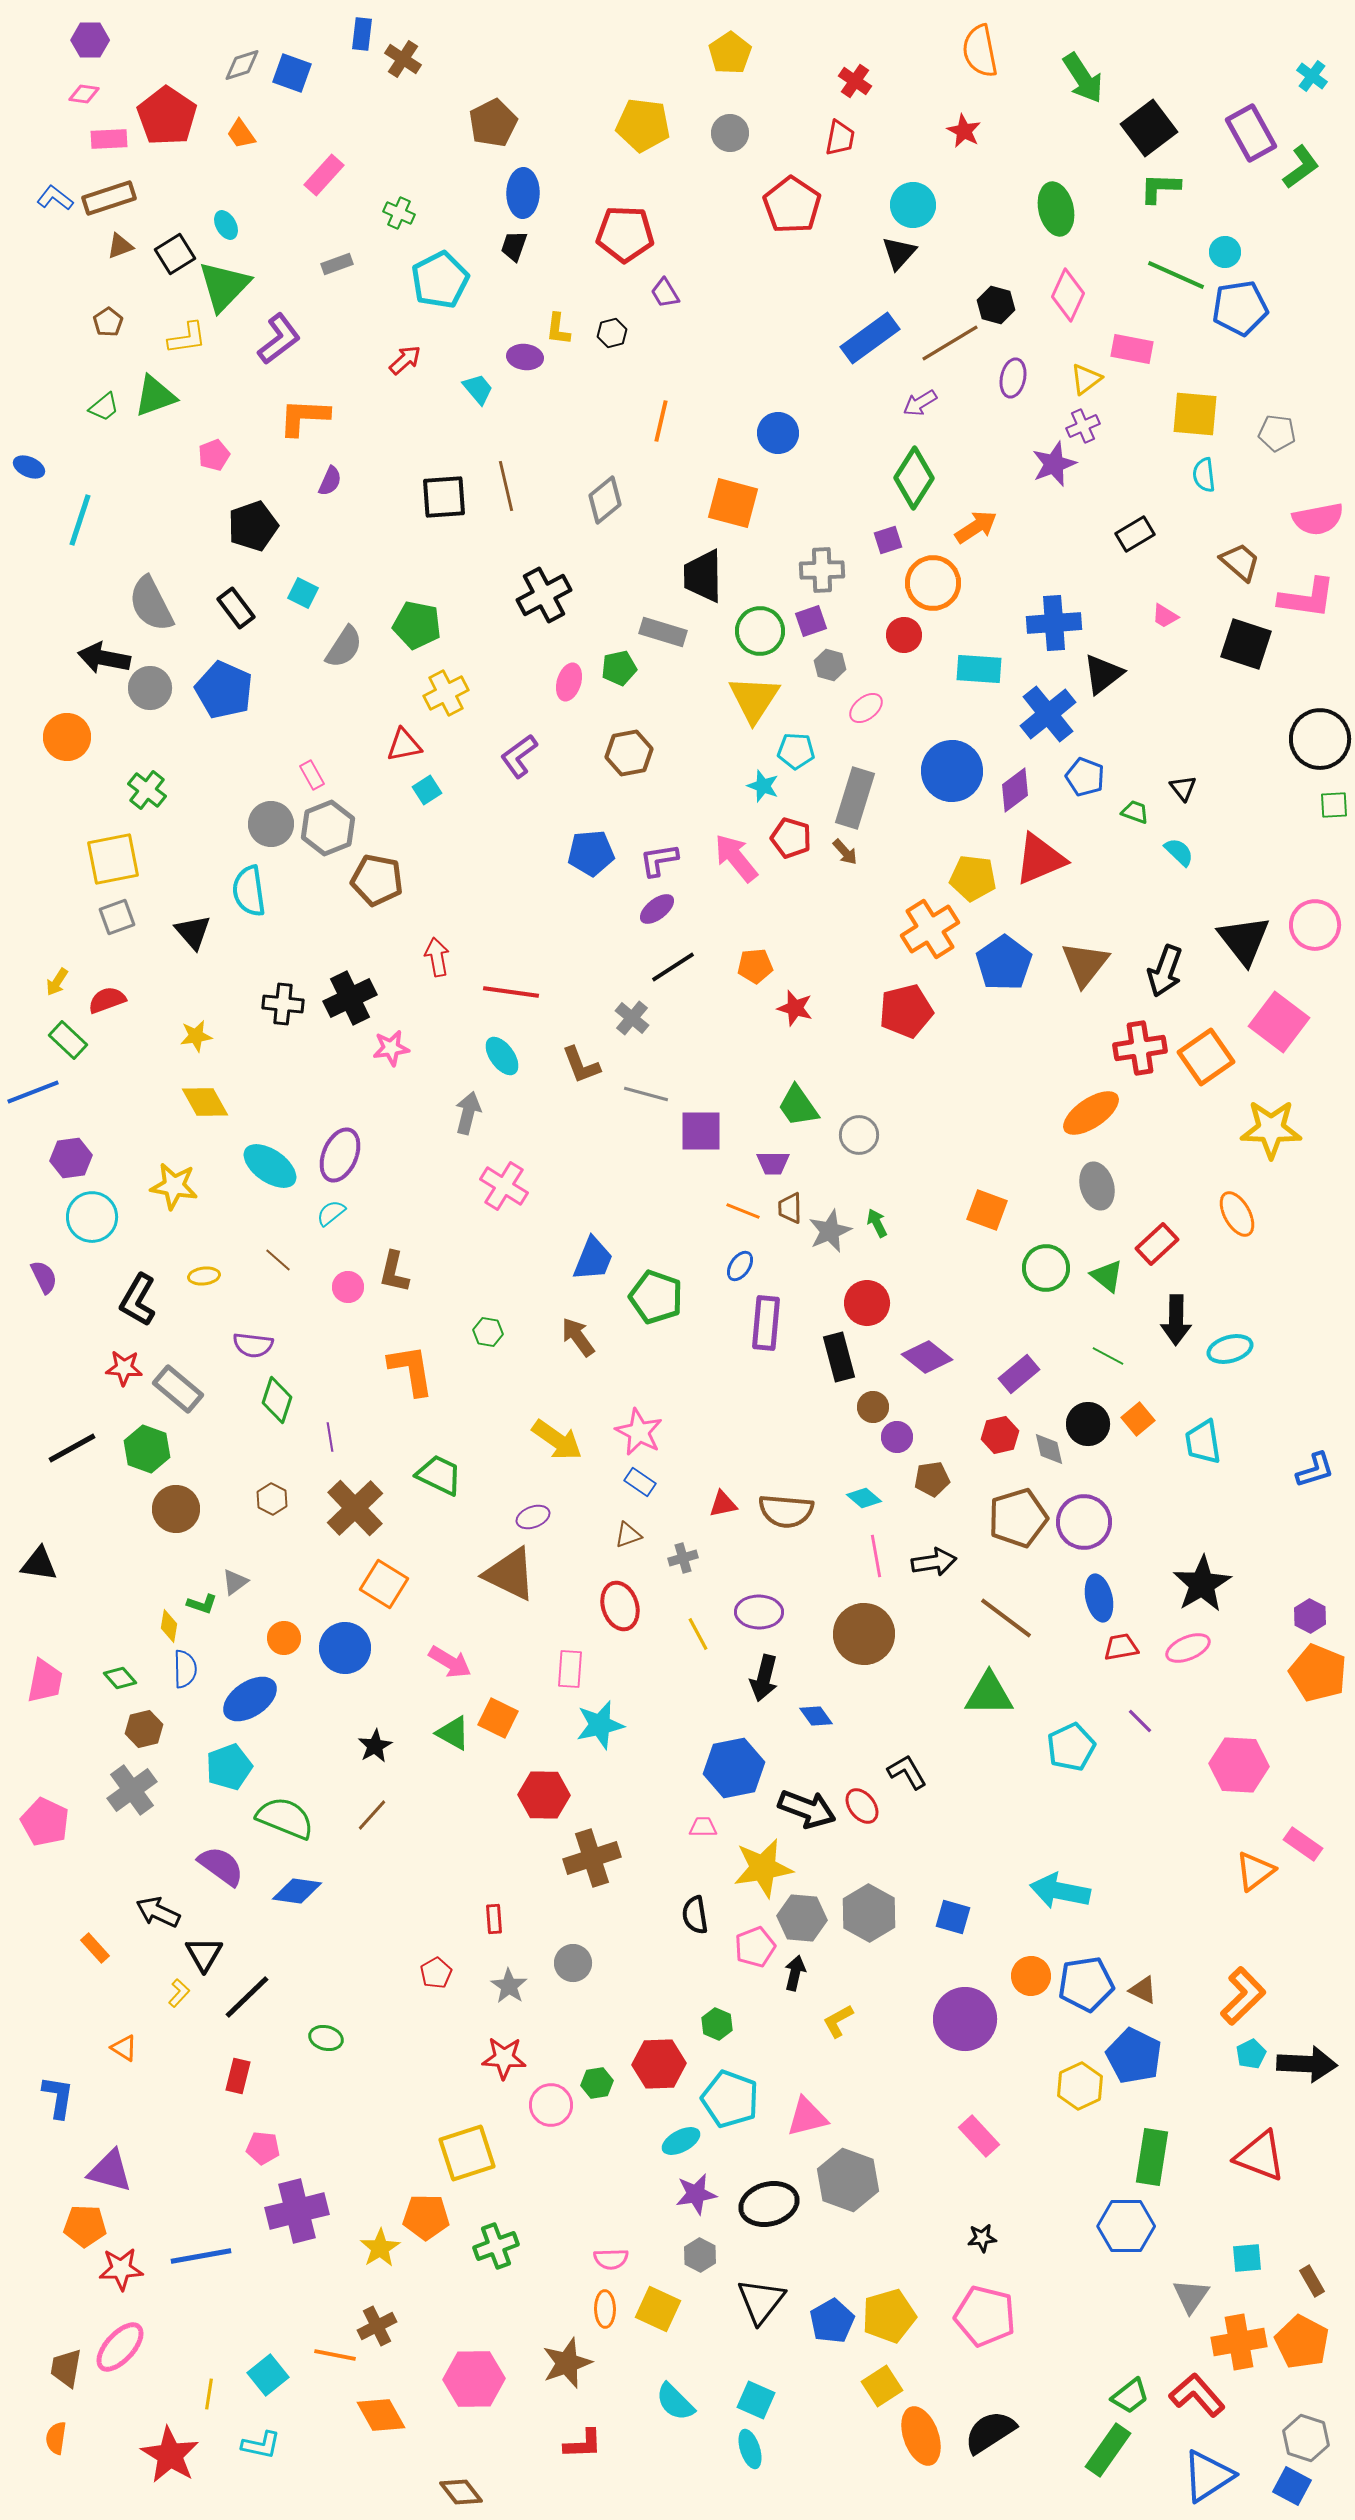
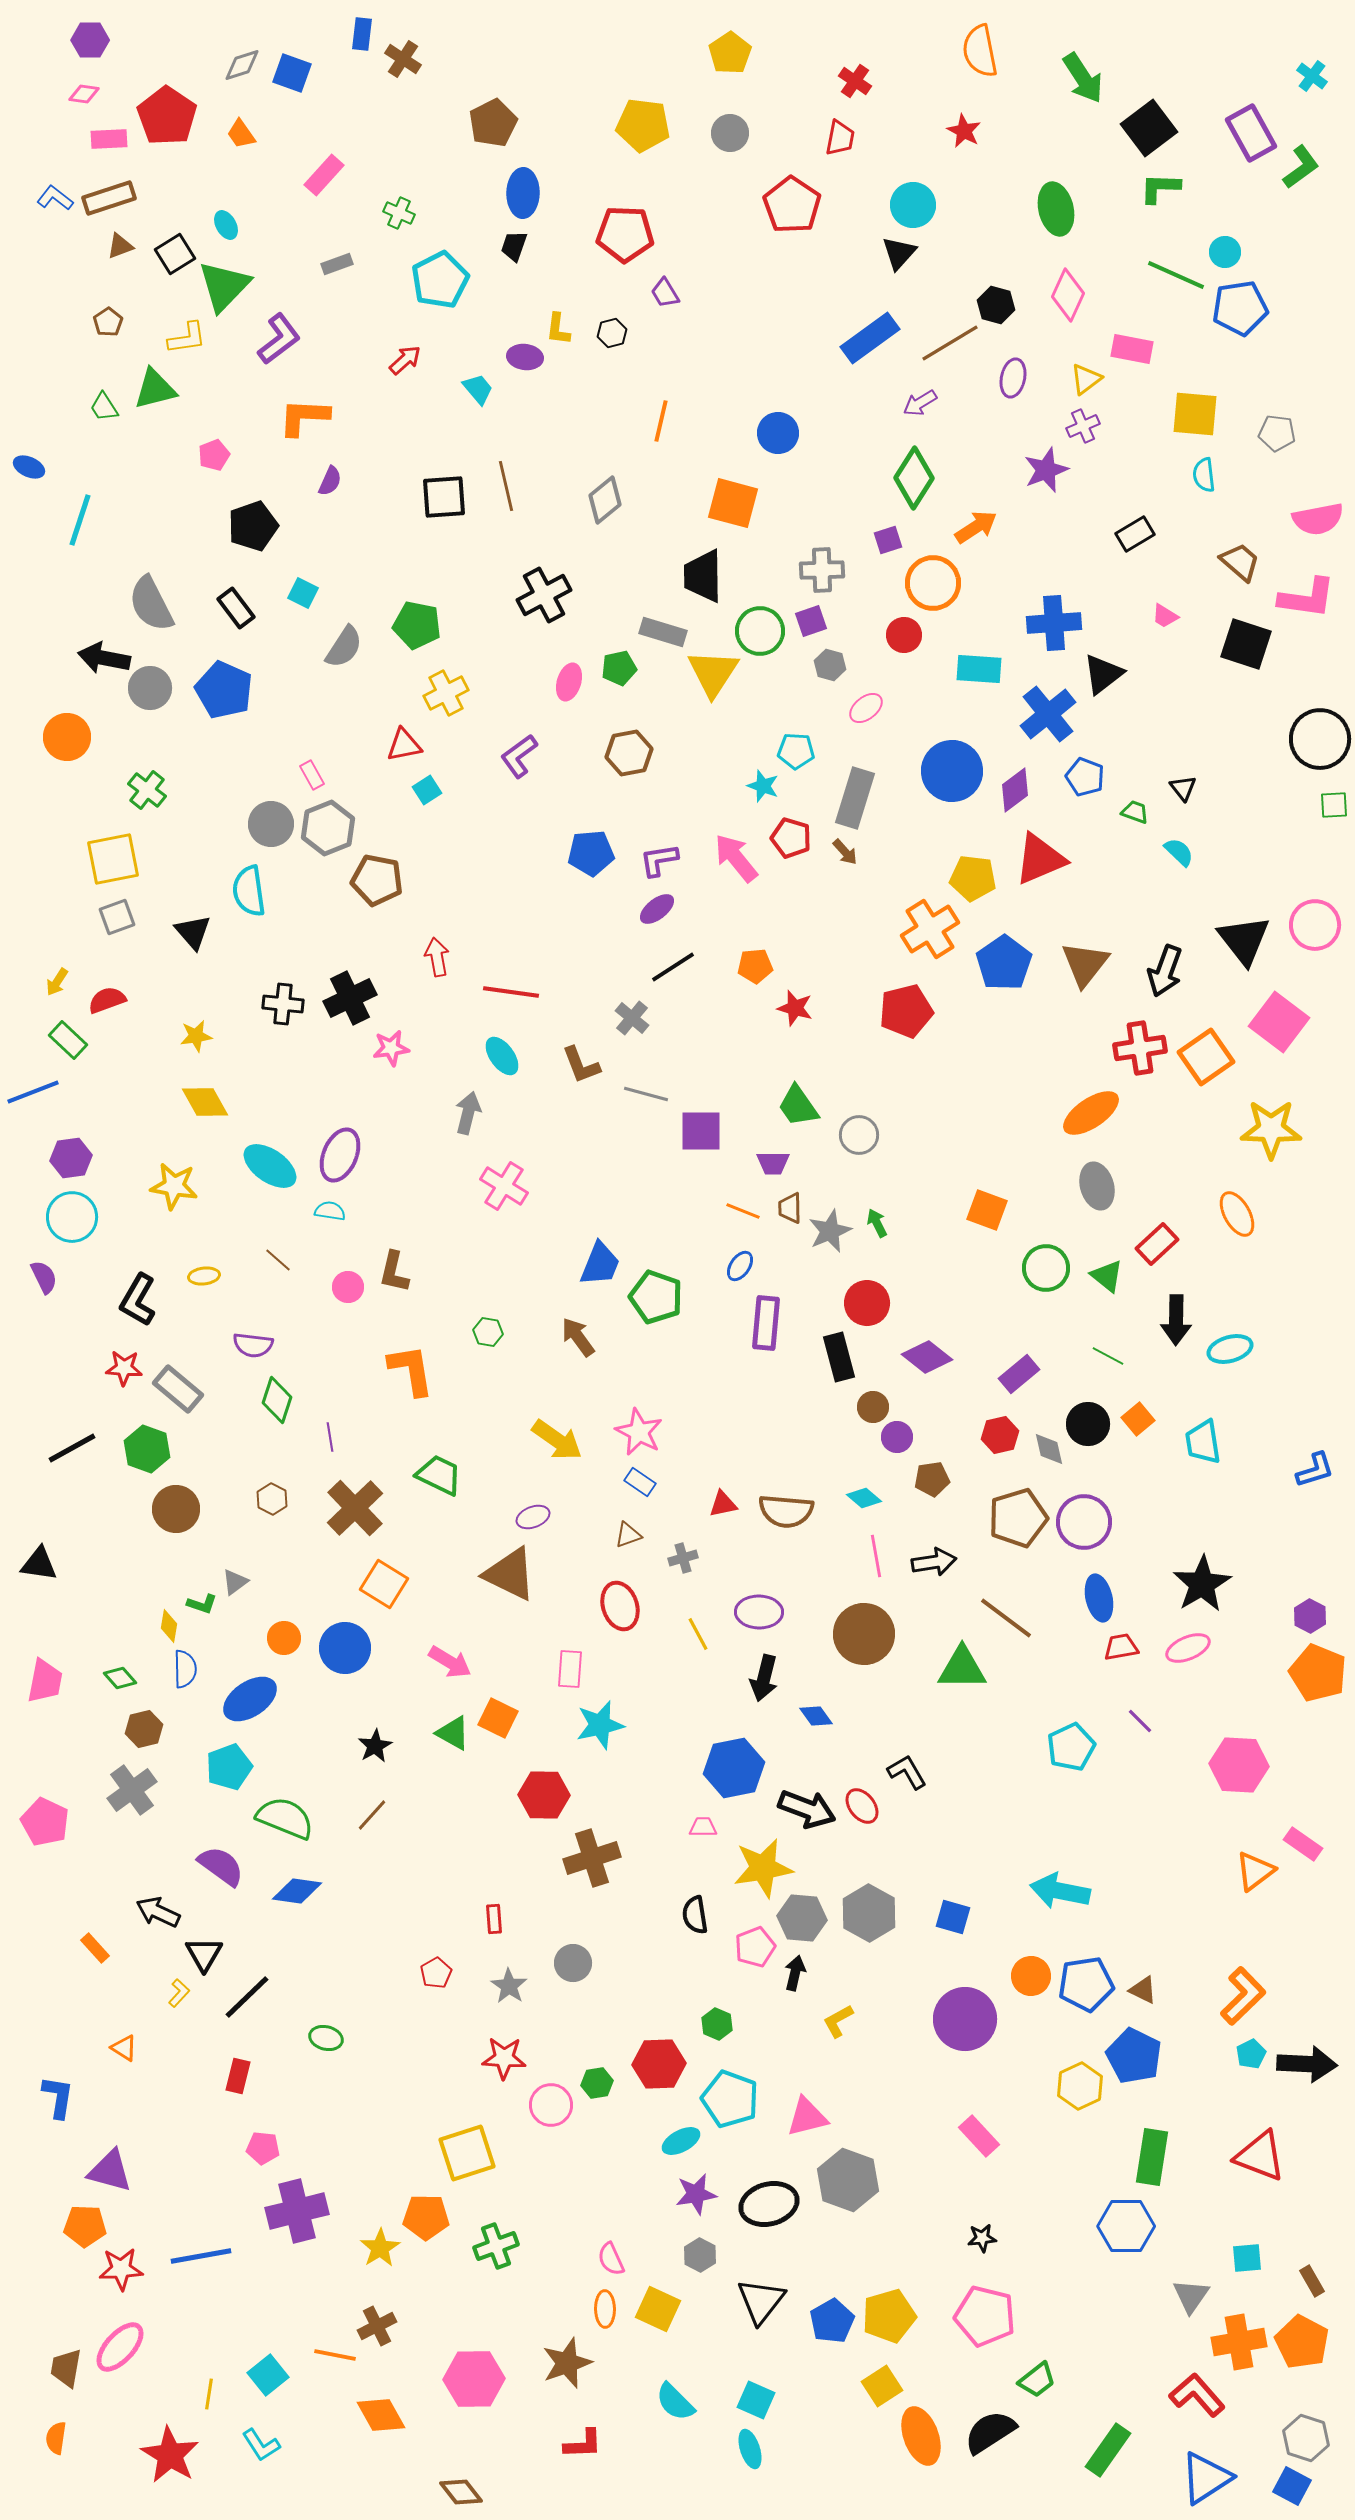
green triangle at (155, 396): moved 7 px up; rotated 6 degrees clockwise
green trapezoid at (104, 407): rotated 96 degrees clockwise
purple star at (1054, 464): moved 8 px left, 6 px down
yellow triangle at (754, 699): moved 41 px left, 26 px up
cyan semicircle at (331, 1213): moved 1 px left, 2 px up; rotated 48 degrees clockwise
cyan circle at (92, 1217): moved 20 px left
blue trapezoid at (593, 1259): moved 7 px right, 5 px down
green triangle at (989, 1694): moved 27 px left, 26 px up
pink semicircle at (611, 2259): rotated 68 degrees clockwise
green trapezoid at (1130, 2396): moved 93 px left, 16 px up
cyan L-shape at (261, 2445): rotated 45 degrees clockwise
blue triangle at (1208, 2476): moved 2 px left, 2 px down
